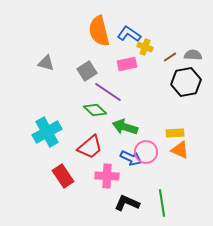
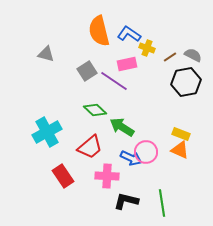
yellow cross: moved 2 px right, 1 px down
gray semicircle: rotated 24 degrees clockwise
gray triangle: moved 9 px up
purple line: moved 6 px right, 11 px up
green arrow: moved 3 px left; rotated 15 degrees clockwise
yellow rectangle: moved 6 px right, 1 px down; rotated 24 degrees clockwise
black L-shape: moved 1 px left, 2 px up; rotated 10 degrees counterclockwise
